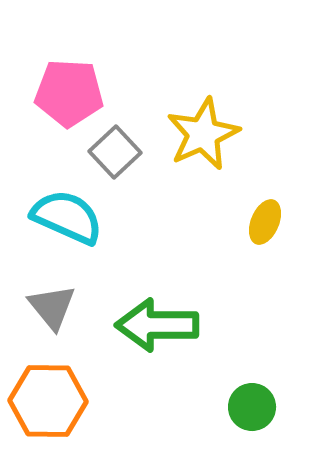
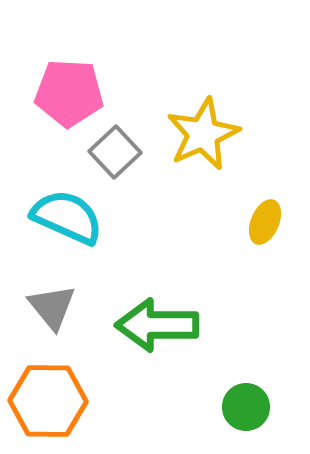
green circle: moved 6 px left
